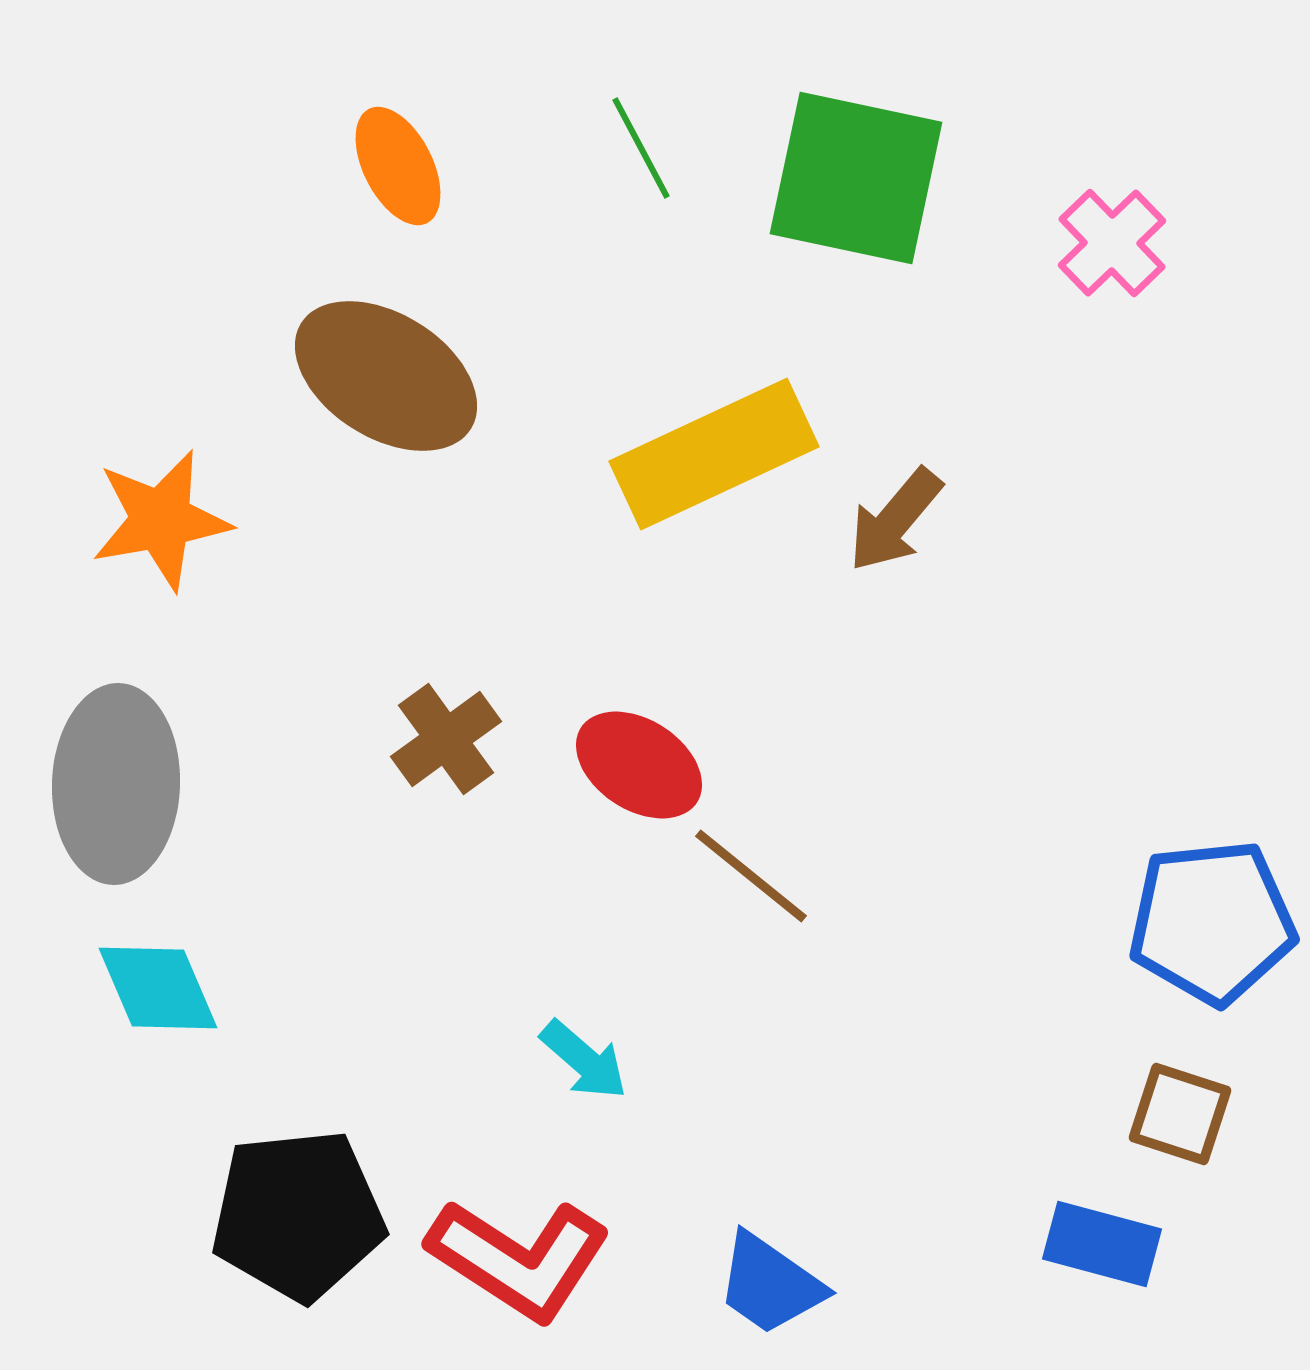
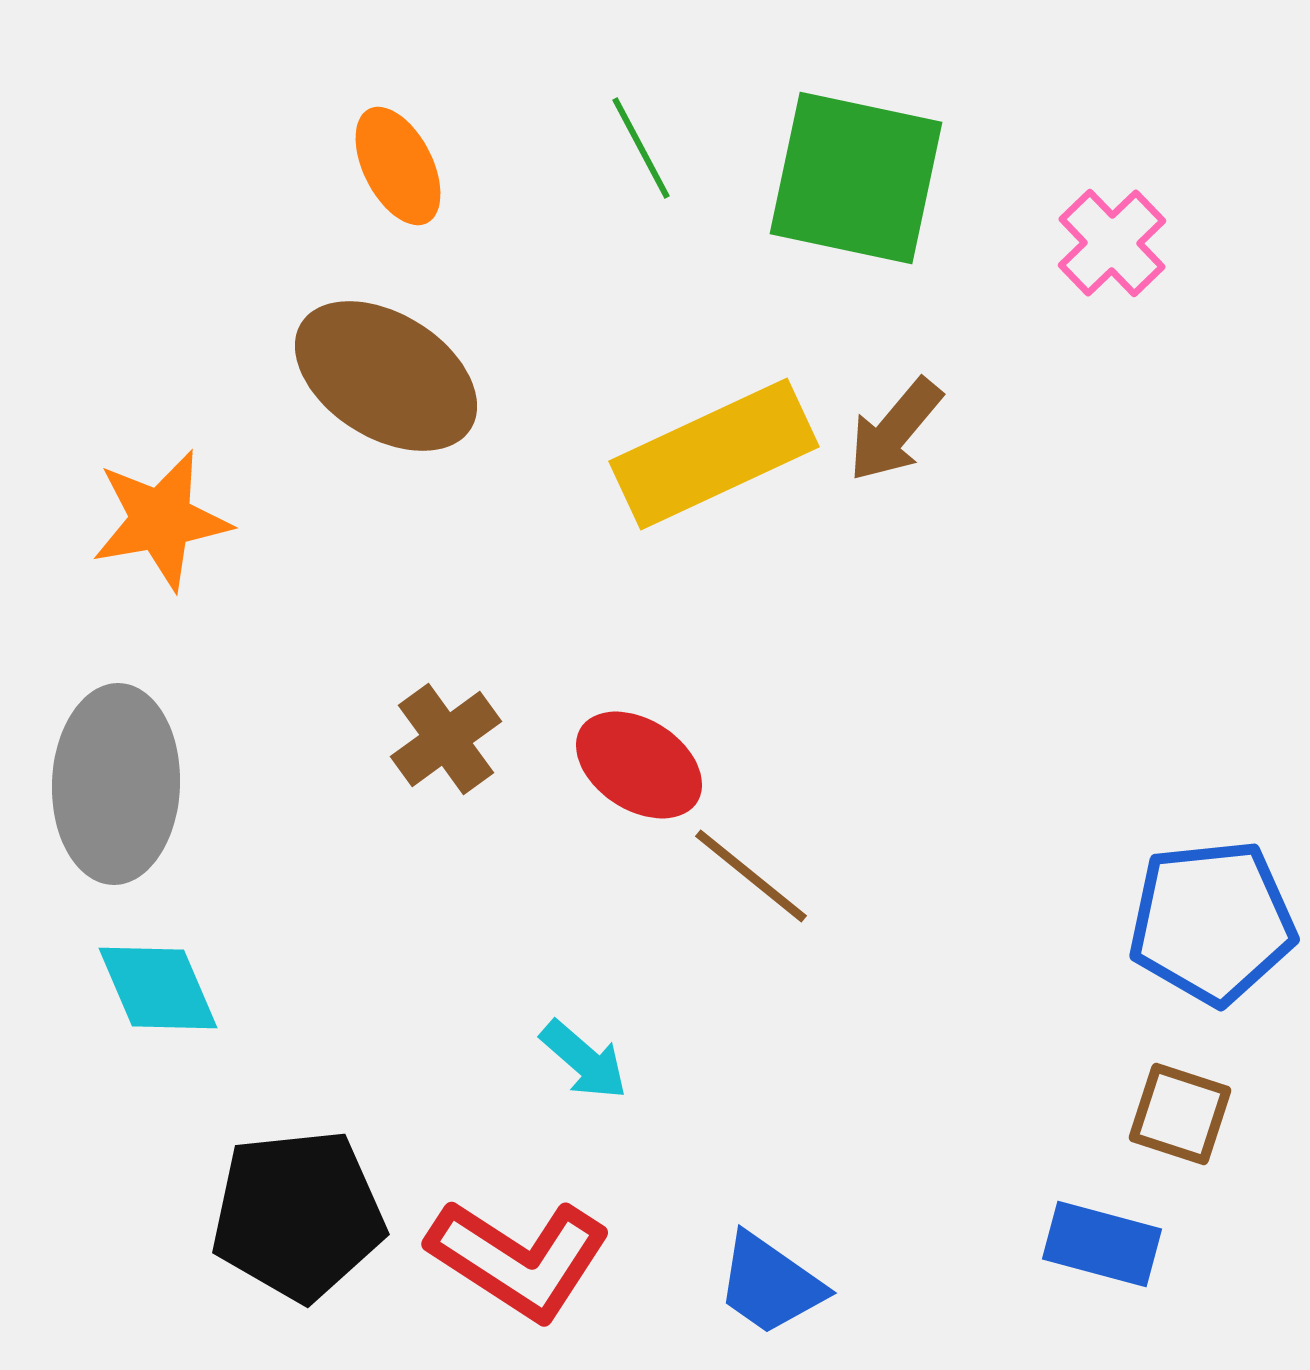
brown arrow: moved 90 px up
